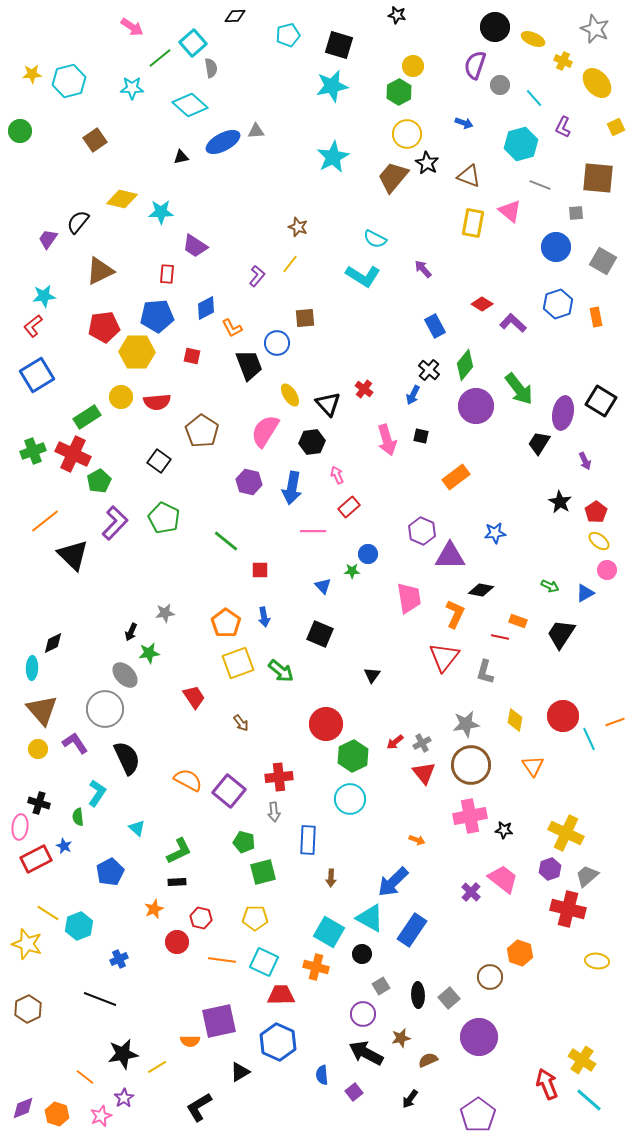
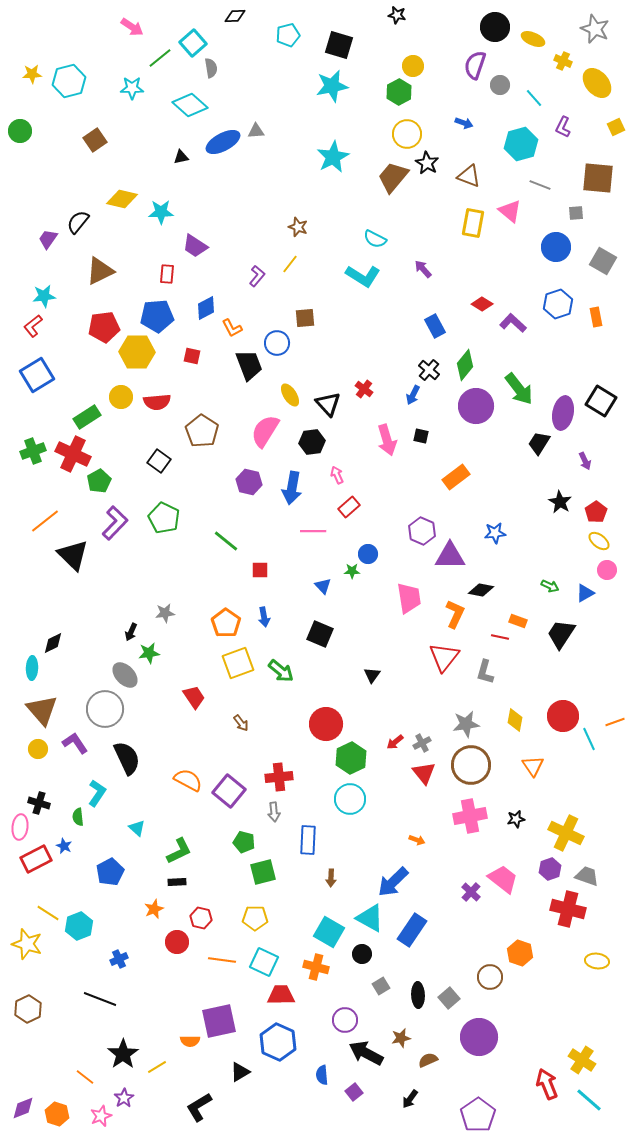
green hexagon at (353, 756): moved 2 px left, 2 px down
black star at (504, 830): moved 12 px right, 11 px up; rotated 18 degrees counterclockwise
gray trapezoid at (587, 876): rotated 60 degrees clockwise
purple circle at (363, 1014): moved 18 px left, 6 px down
black star at (123, 1054): rotated 24 degrees counterclockwise
